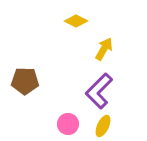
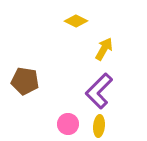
brown pentagon: rotated 8 degrees clockwise
yellow ellipse: moved 4 px left; rotated 20 degrees counterclockwise
